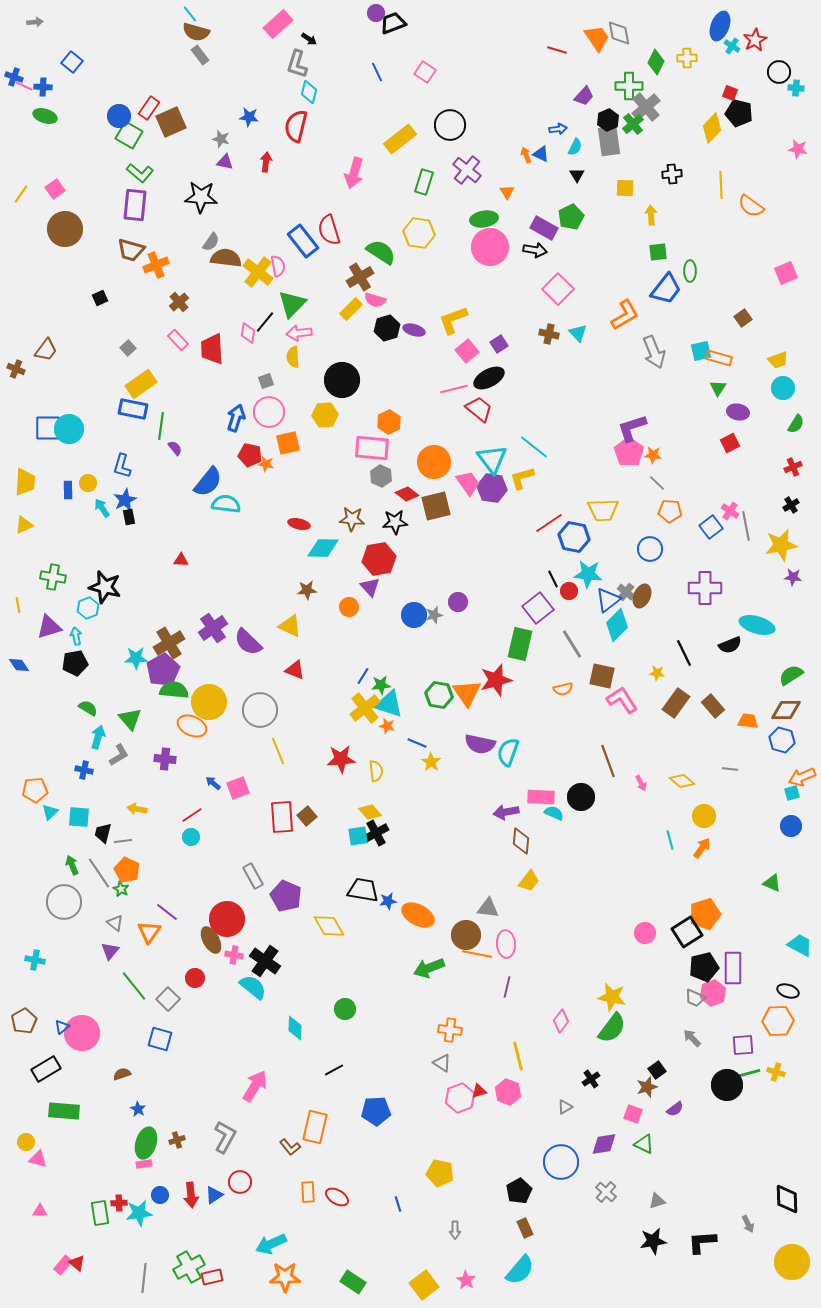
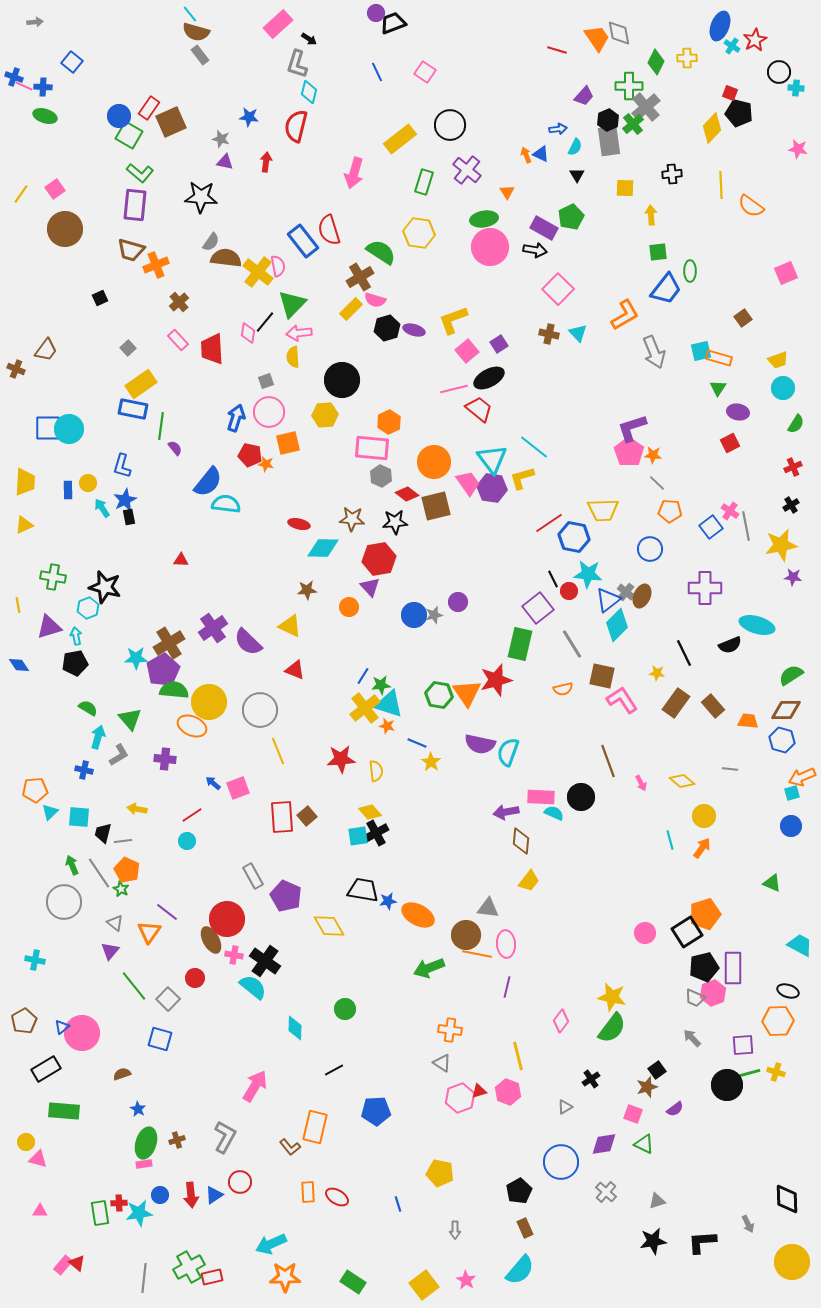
cyan circle at (191, 837): moved 4 px left, 4 px down
